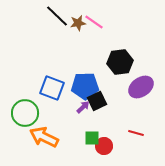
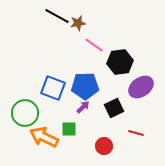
black line: rotated 15 degrees counterclockwise
pink line: moved 23 px down
blue square: moved 1 px right
black square: moved 17 px right, 7 px down
green square: moved 23 px left, 9 px up
